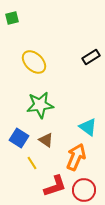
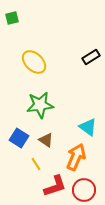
yellow line: moved 4 px right, 1 px down
